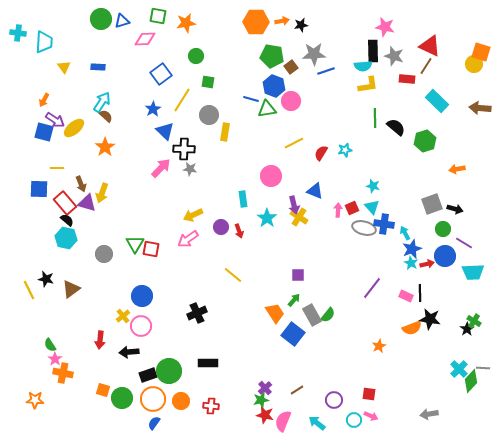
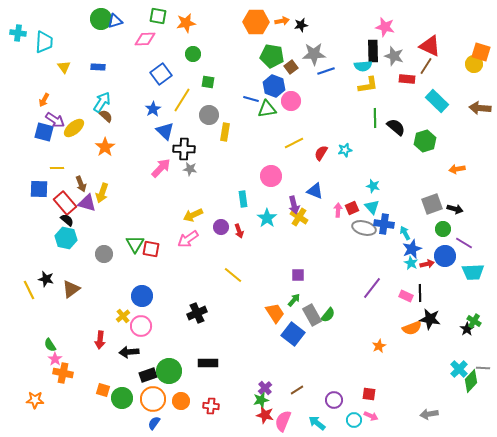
blue triangle at (122, 21): moved 7 px left
green circle at (196, 56): moved 3 px left, 2 px up
